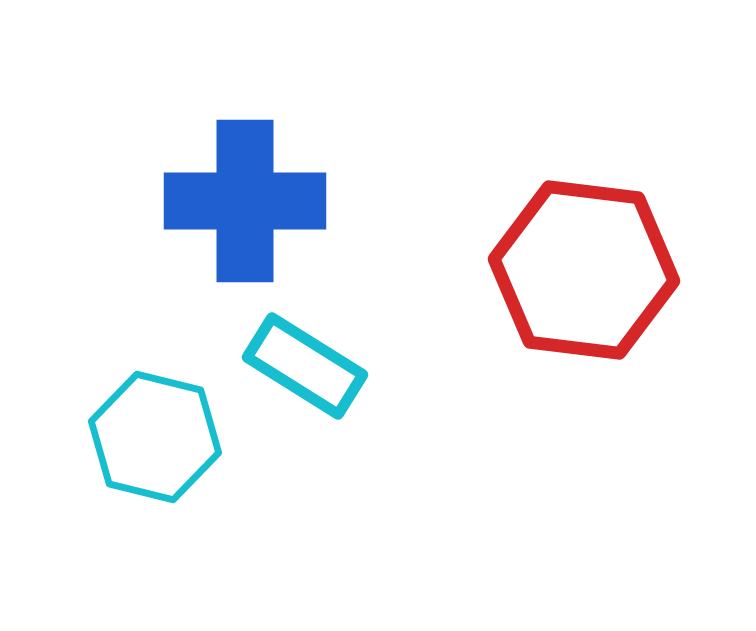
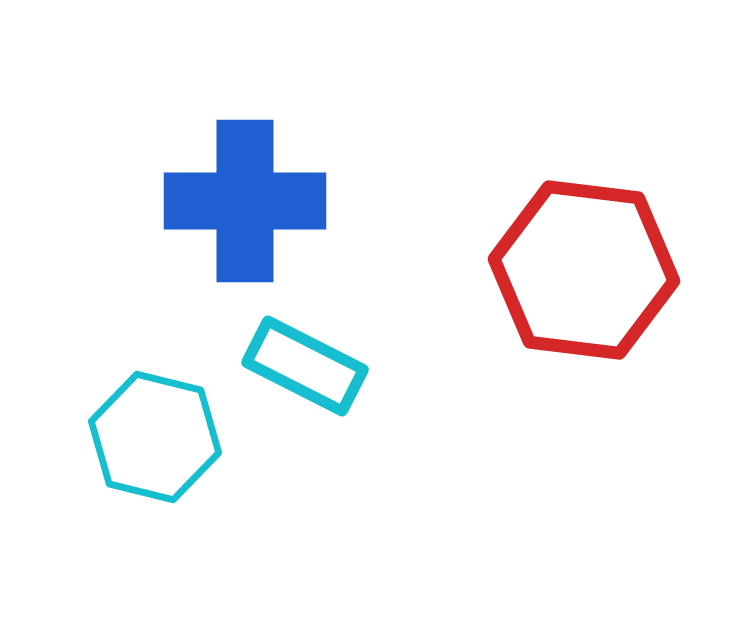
cyan rectangle: rotated 5 degrees counterclockwise
